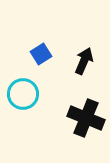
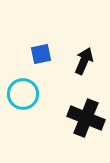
blue square: rotated 20 degrees clockwise
